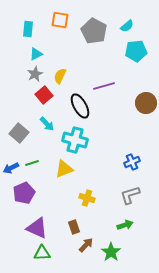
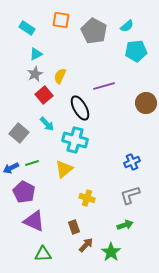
orange square: moved 1 px right
cyan rectangle: moved 1 px left, 1 px up; rotated 63 degrees counterclockwise
black ellipse: moved 2 px down
yellow triangle: rotated 18 degrees counterclockwise
purple pentagon: moved 1 px up; rotated 20 degrees counterclockwise
purple triangle: moved 3 px left, 7 px up
green triangle: moved 1 px right, 1 px down
